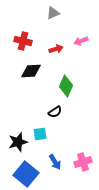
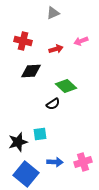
green diamond: rotated 70 degrees counterclockwise
black semicircle: moved 2 px left, 8 px up
blue arrow: rotated 56 degrees counterclockwise
